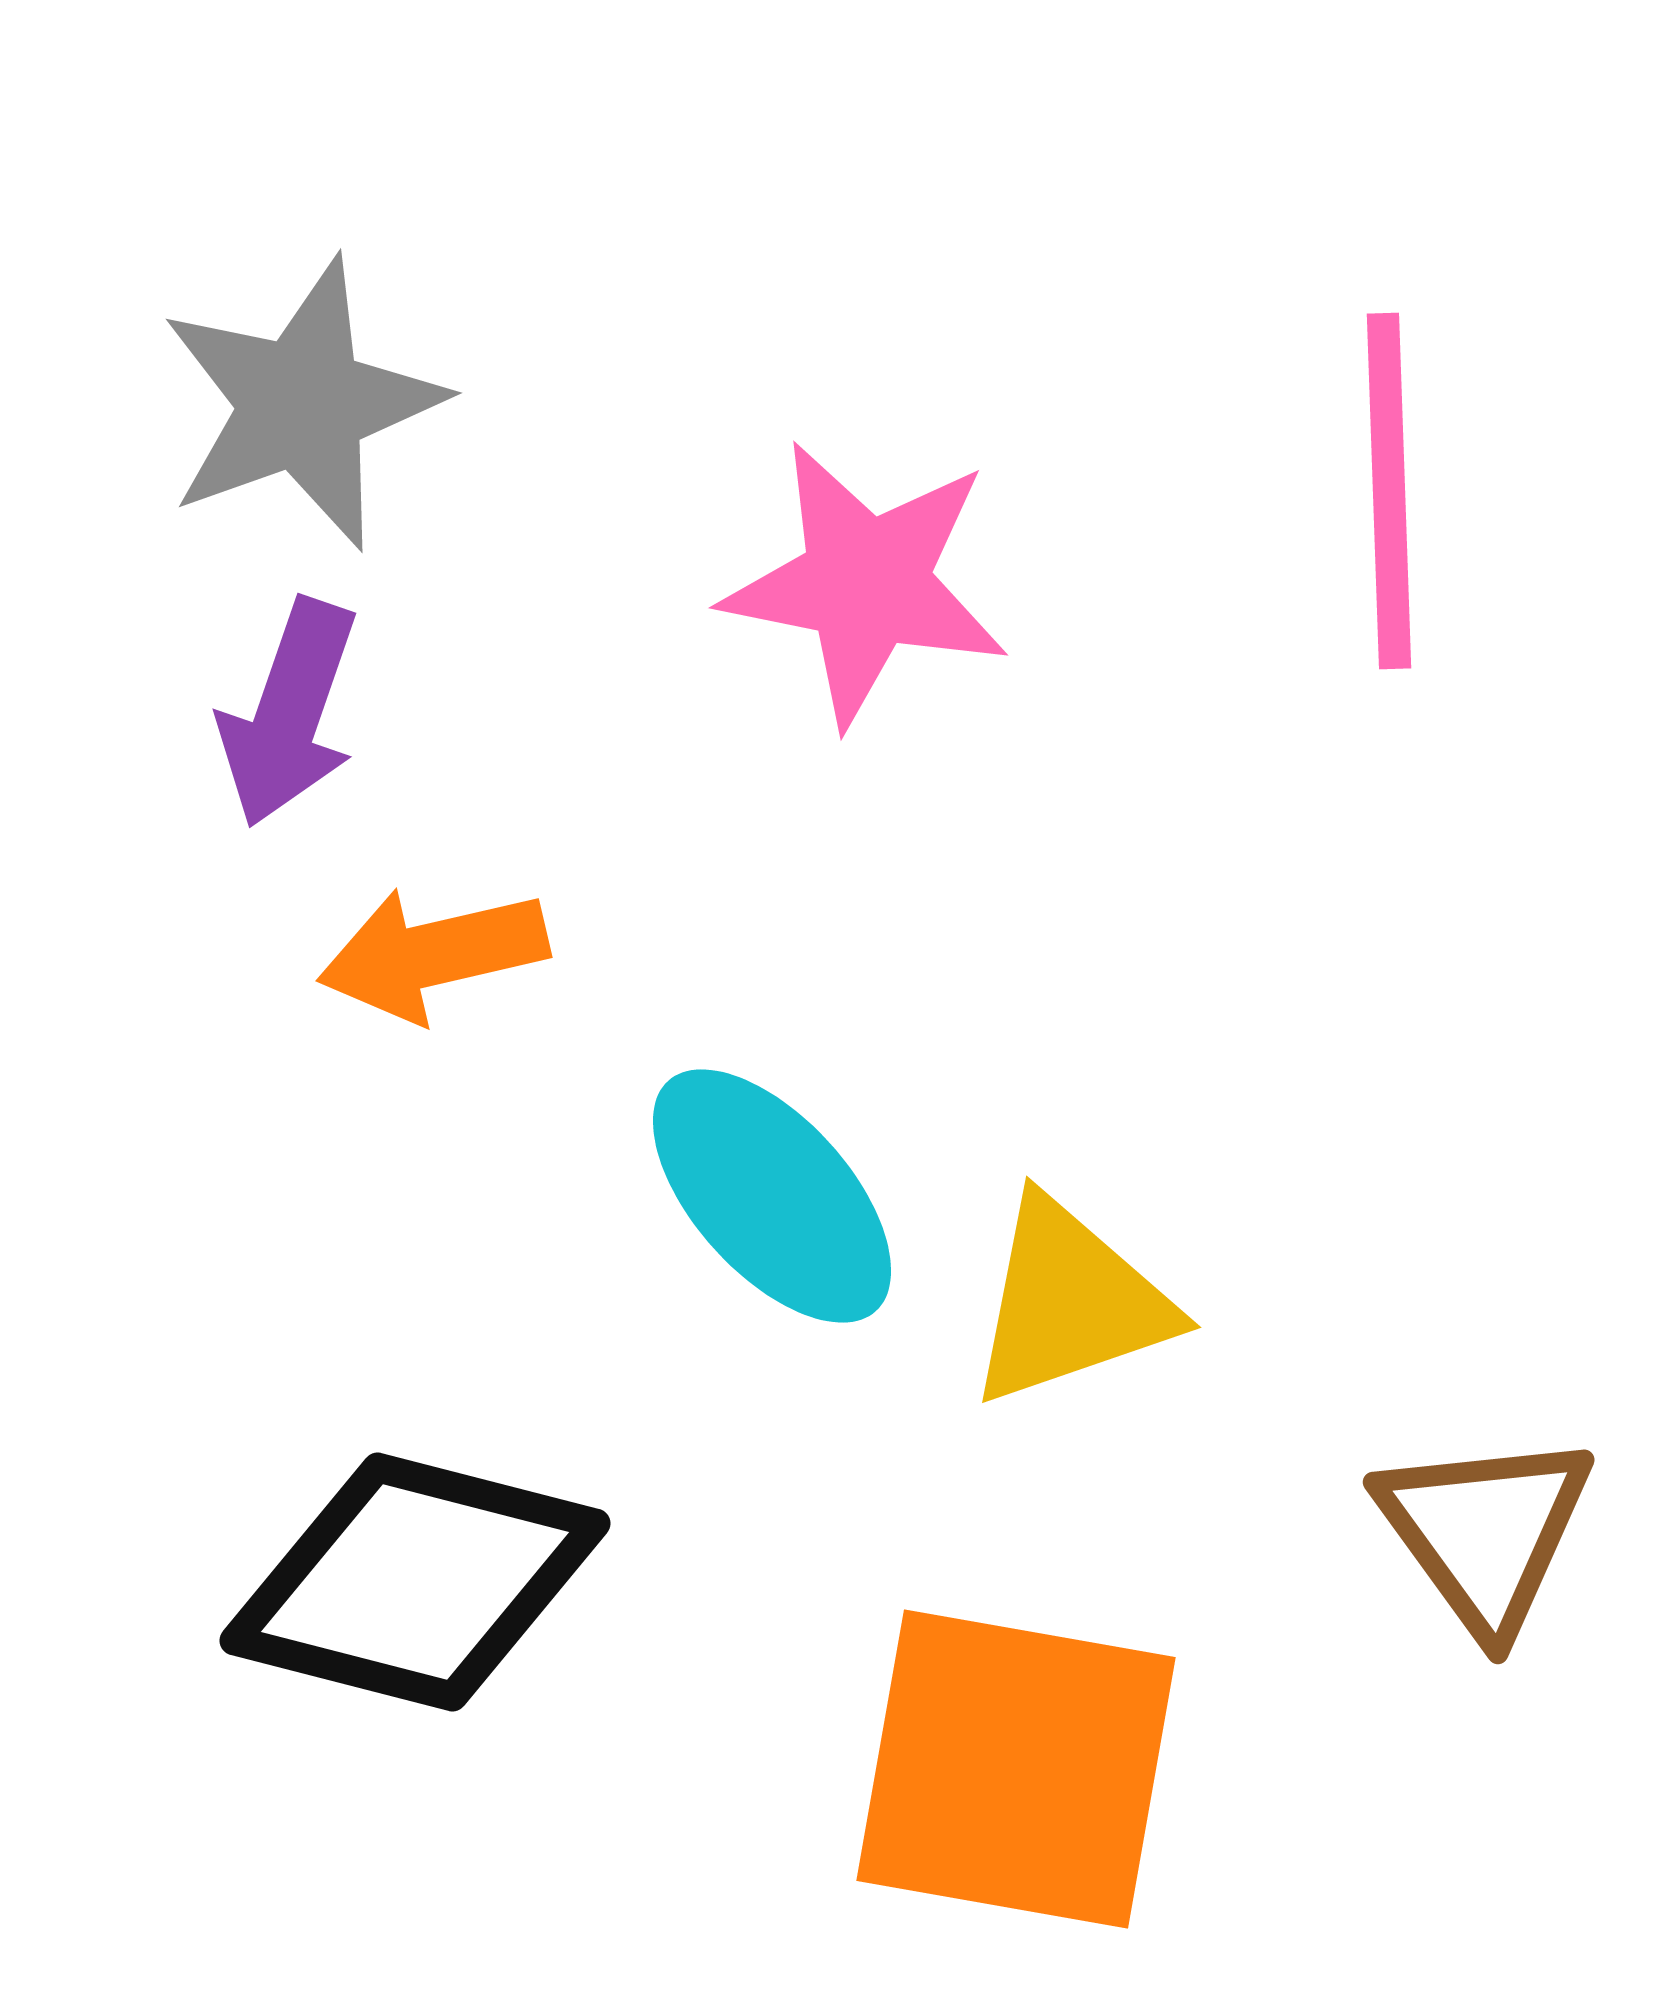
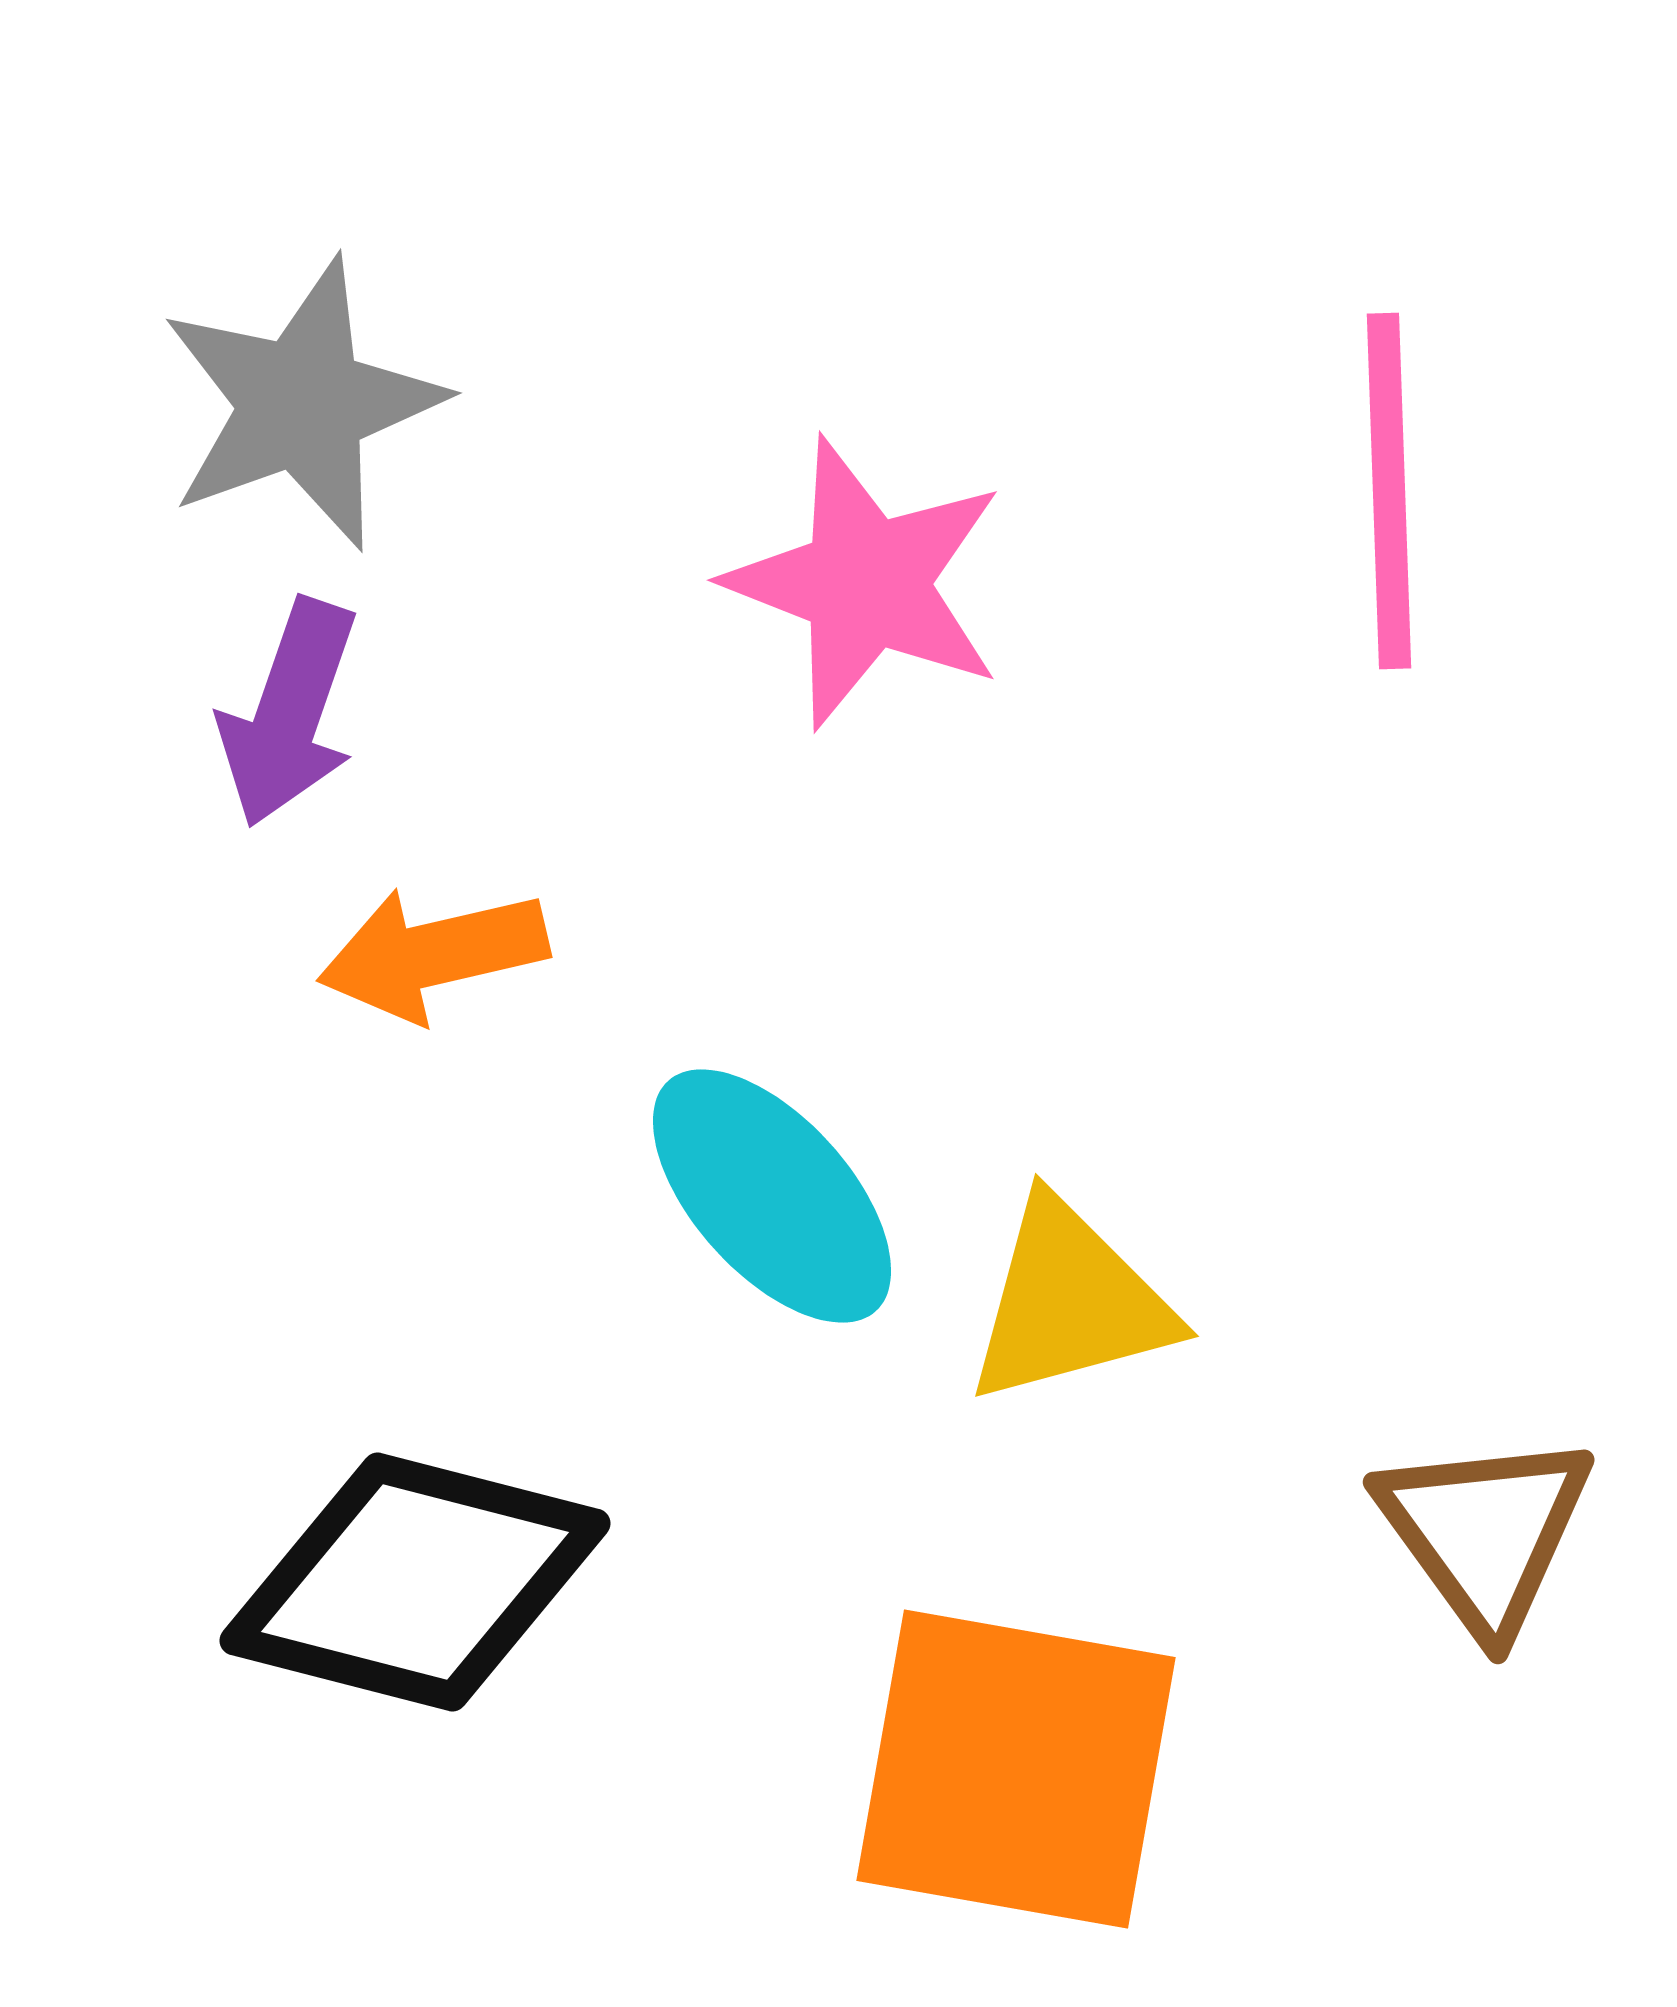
pink star: rotated 10 degrees clockwise
yellow triangle: rotated 4 degrees clockwise
